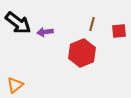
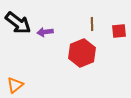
brown line: rotated 16 degrees counterclockwise
